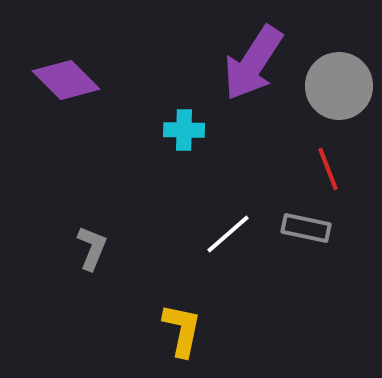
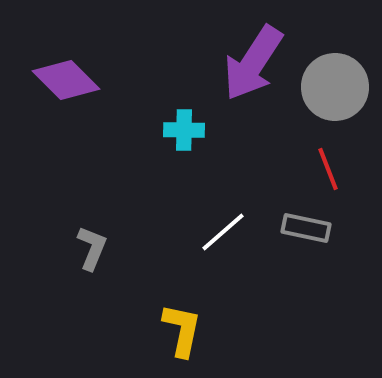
gray circle: moved 4 px left, 1 px down
white line: moved 5 px left, 2 px up
